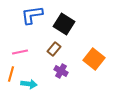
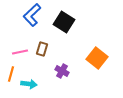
blue L-shape: rotated 35 degrees counterclockwise
black square: moved 2 px up
brown rectangle: moved 12 px left; rotated 24 degrees counterclockwise
orange square: moved 3 px right, 1 px up
purple cross: moved 1 px right
